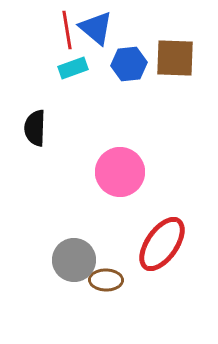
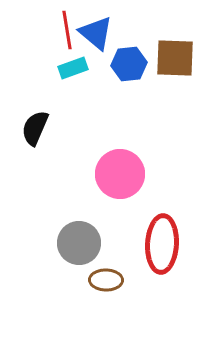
blue triangle: moved 5 px down
black semicircle: rotated 21 degrees clockwise
pink circle: moved 2 px down
red ellipse: rotated 32 degrees counterclockwise
gray circle: moved 5 px right, 17 px up
